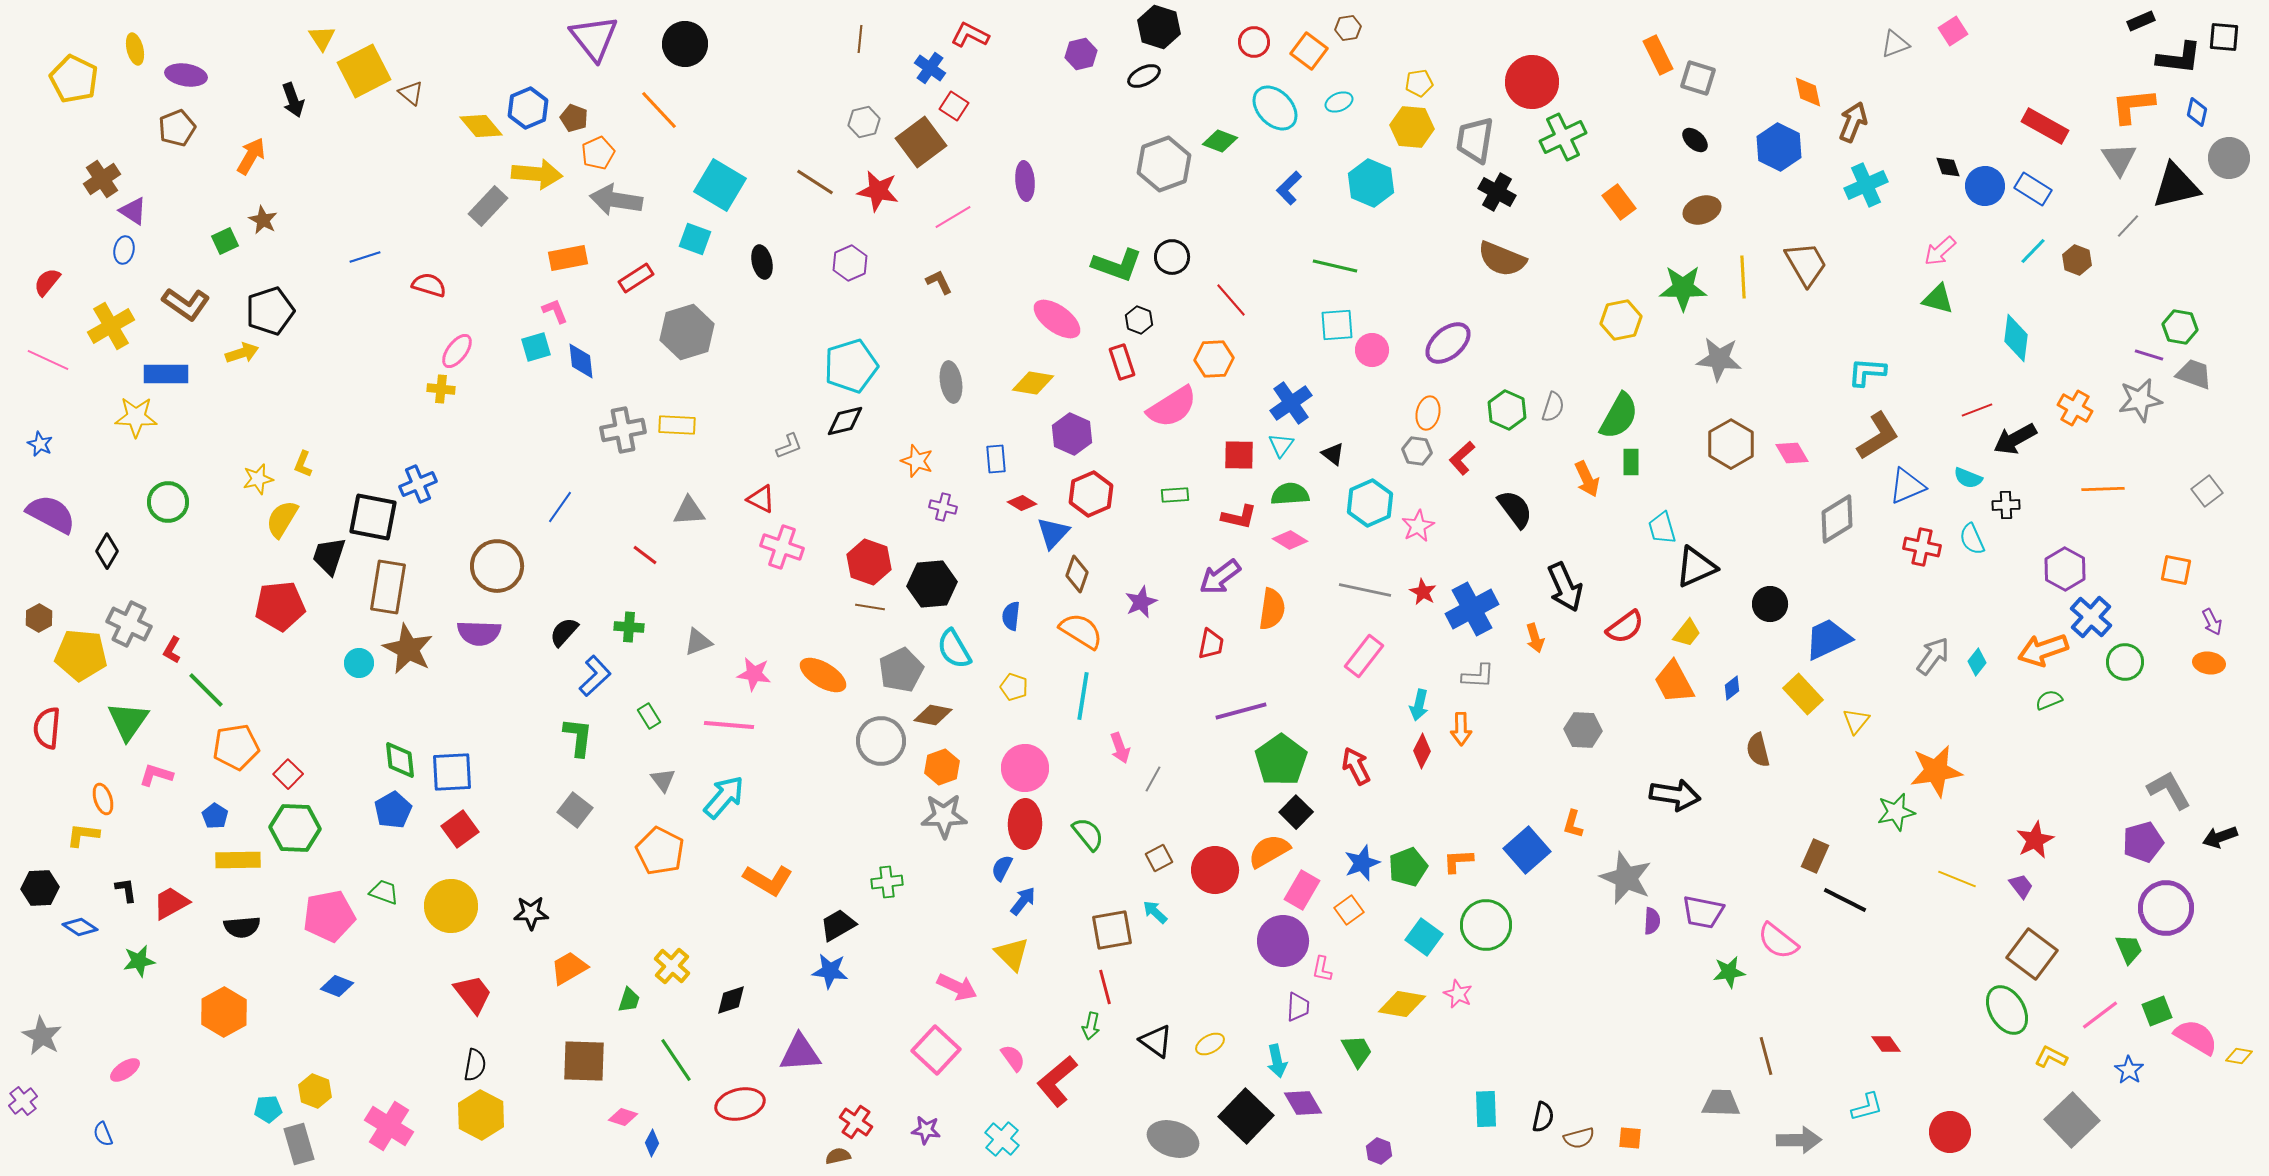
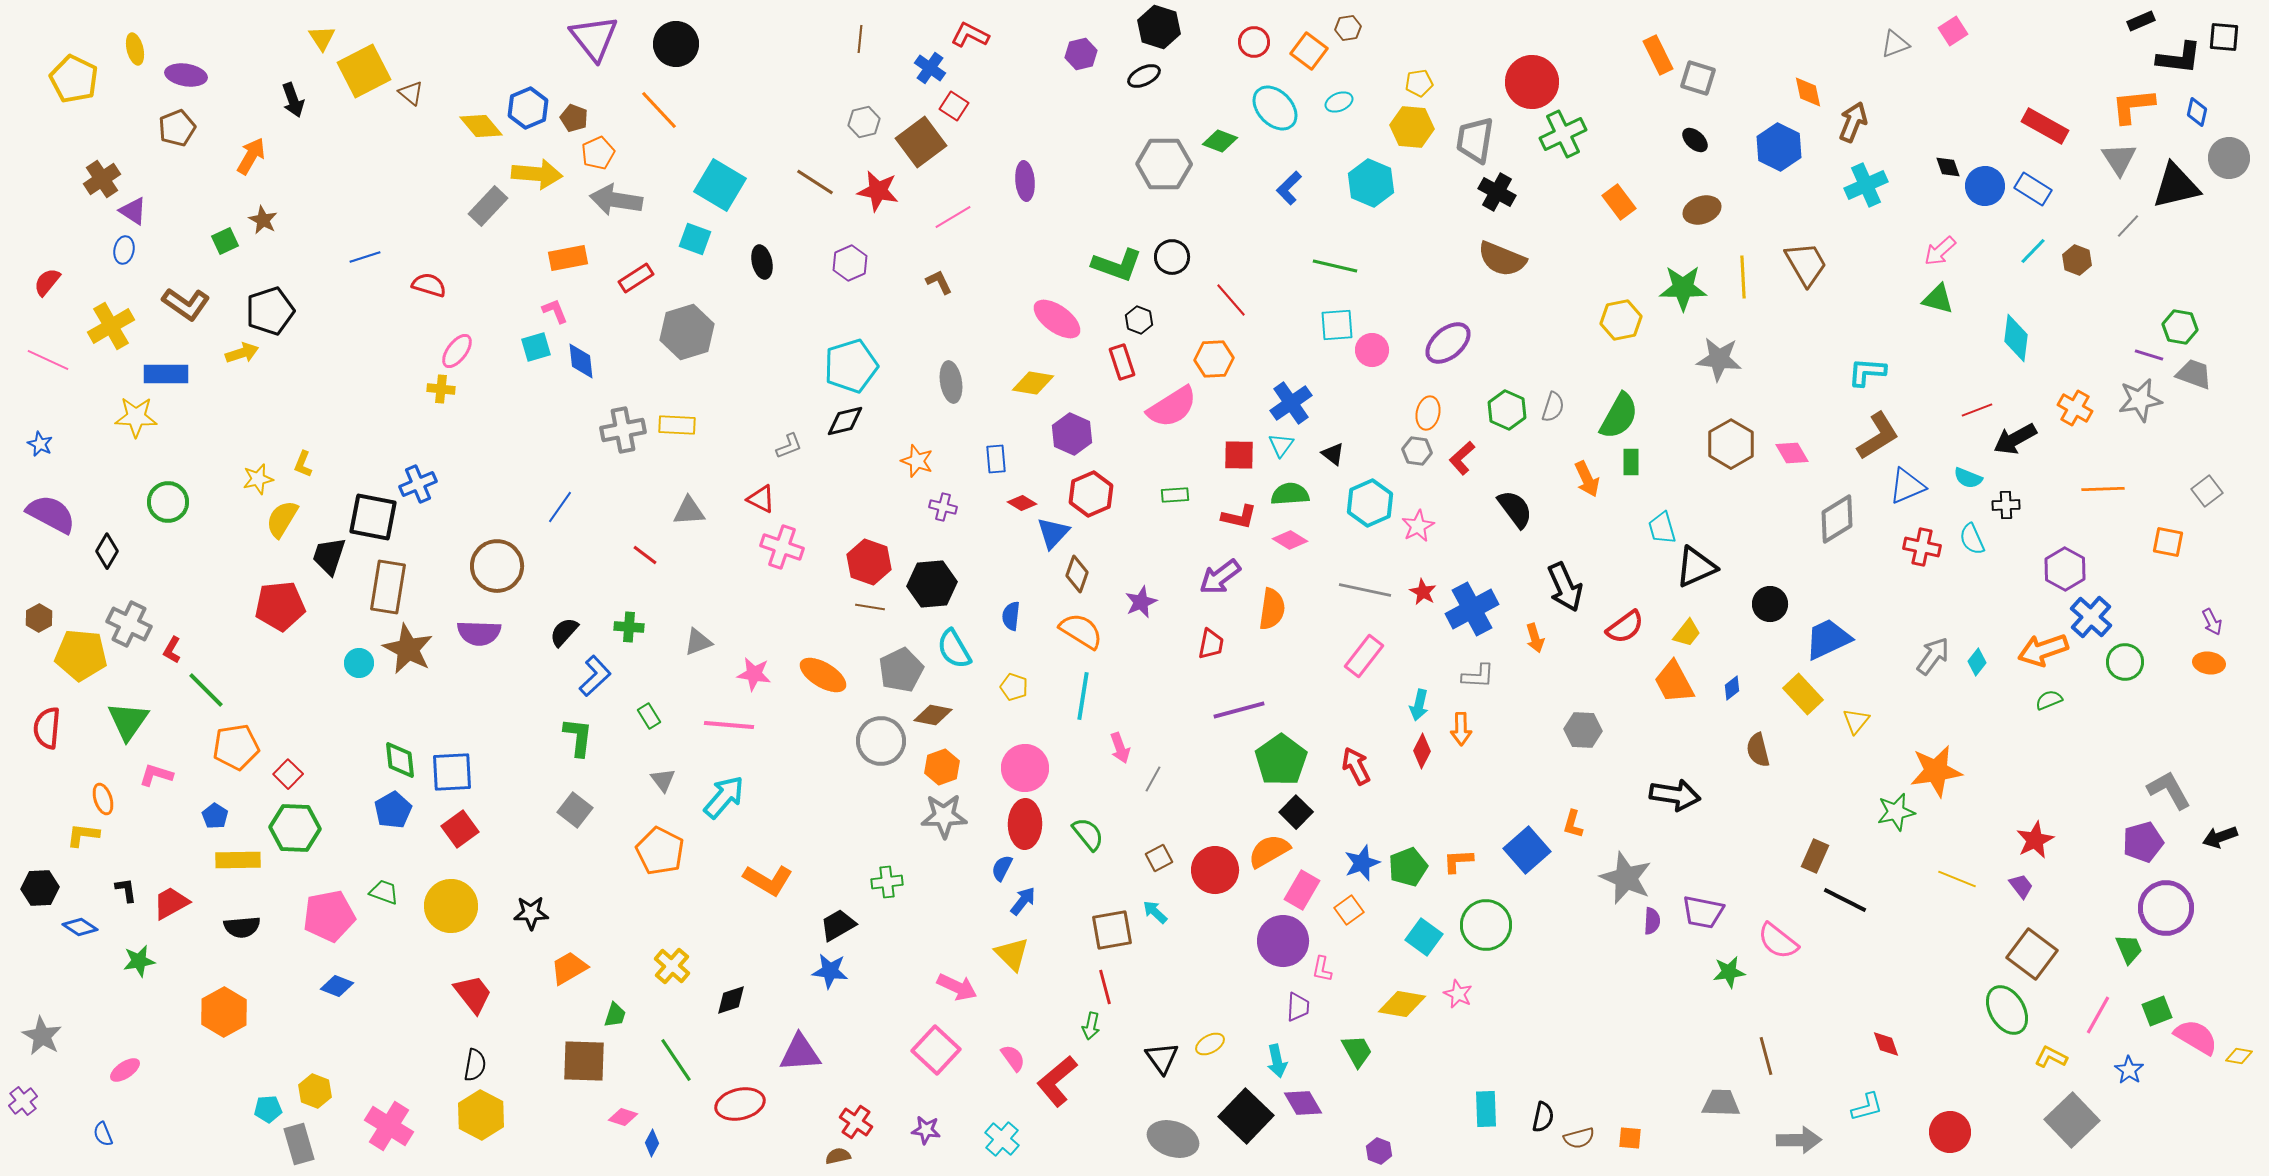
black circle at (685, 44): moved 9 px left
green cross at (1563, 137): moved 3 px up
gray hexagon at (1164, 164): rotated 20 degrees clockwise
orange square at (2176, 570): moved 8 px left, 28 px up
purple line at (1241, 711): moved 2 px left, 1 px up
green trapezoid at (629, 1000): moved 14 px left, 15 px down
pink line at (2100, 1015): moved 2 px left; rotated 24 degrees counterclockwise
black triangle at (1156, 1041): moved 6 px right, 17 px down; rotated 18 degrees clockwise
red diamond at (1886, 1044): rotated 16 degrees clockwise
